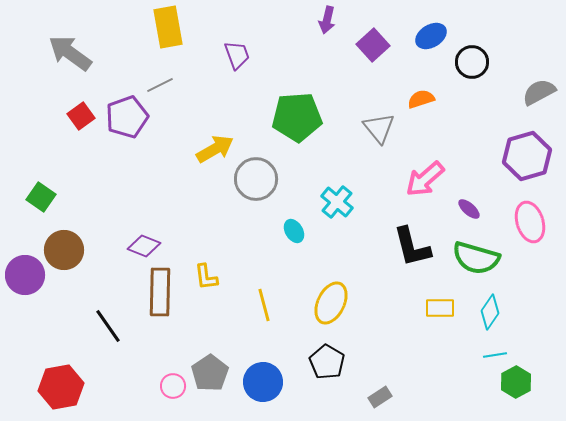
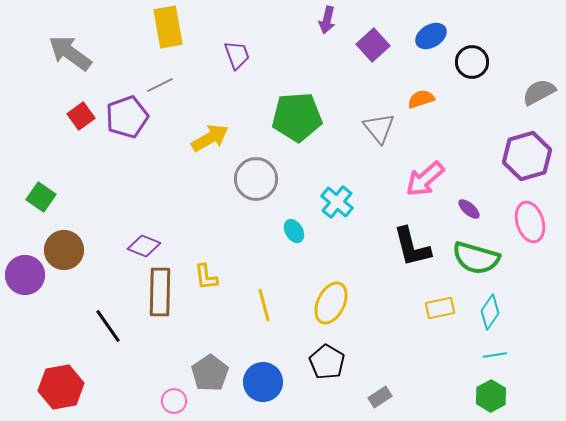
yellow arrow at (215, 149): moved 5 px left, 11 px up
yellow rectangle at (440, 308): rotated 12 degrees counterclockwise
green hexagon at (516, 382): moved 25 px left, 14 px down
pink circle at (173, 386): moved 1 px right, 15 px down
